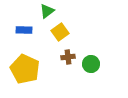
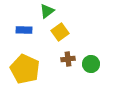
brown cross: moved 2 px down
